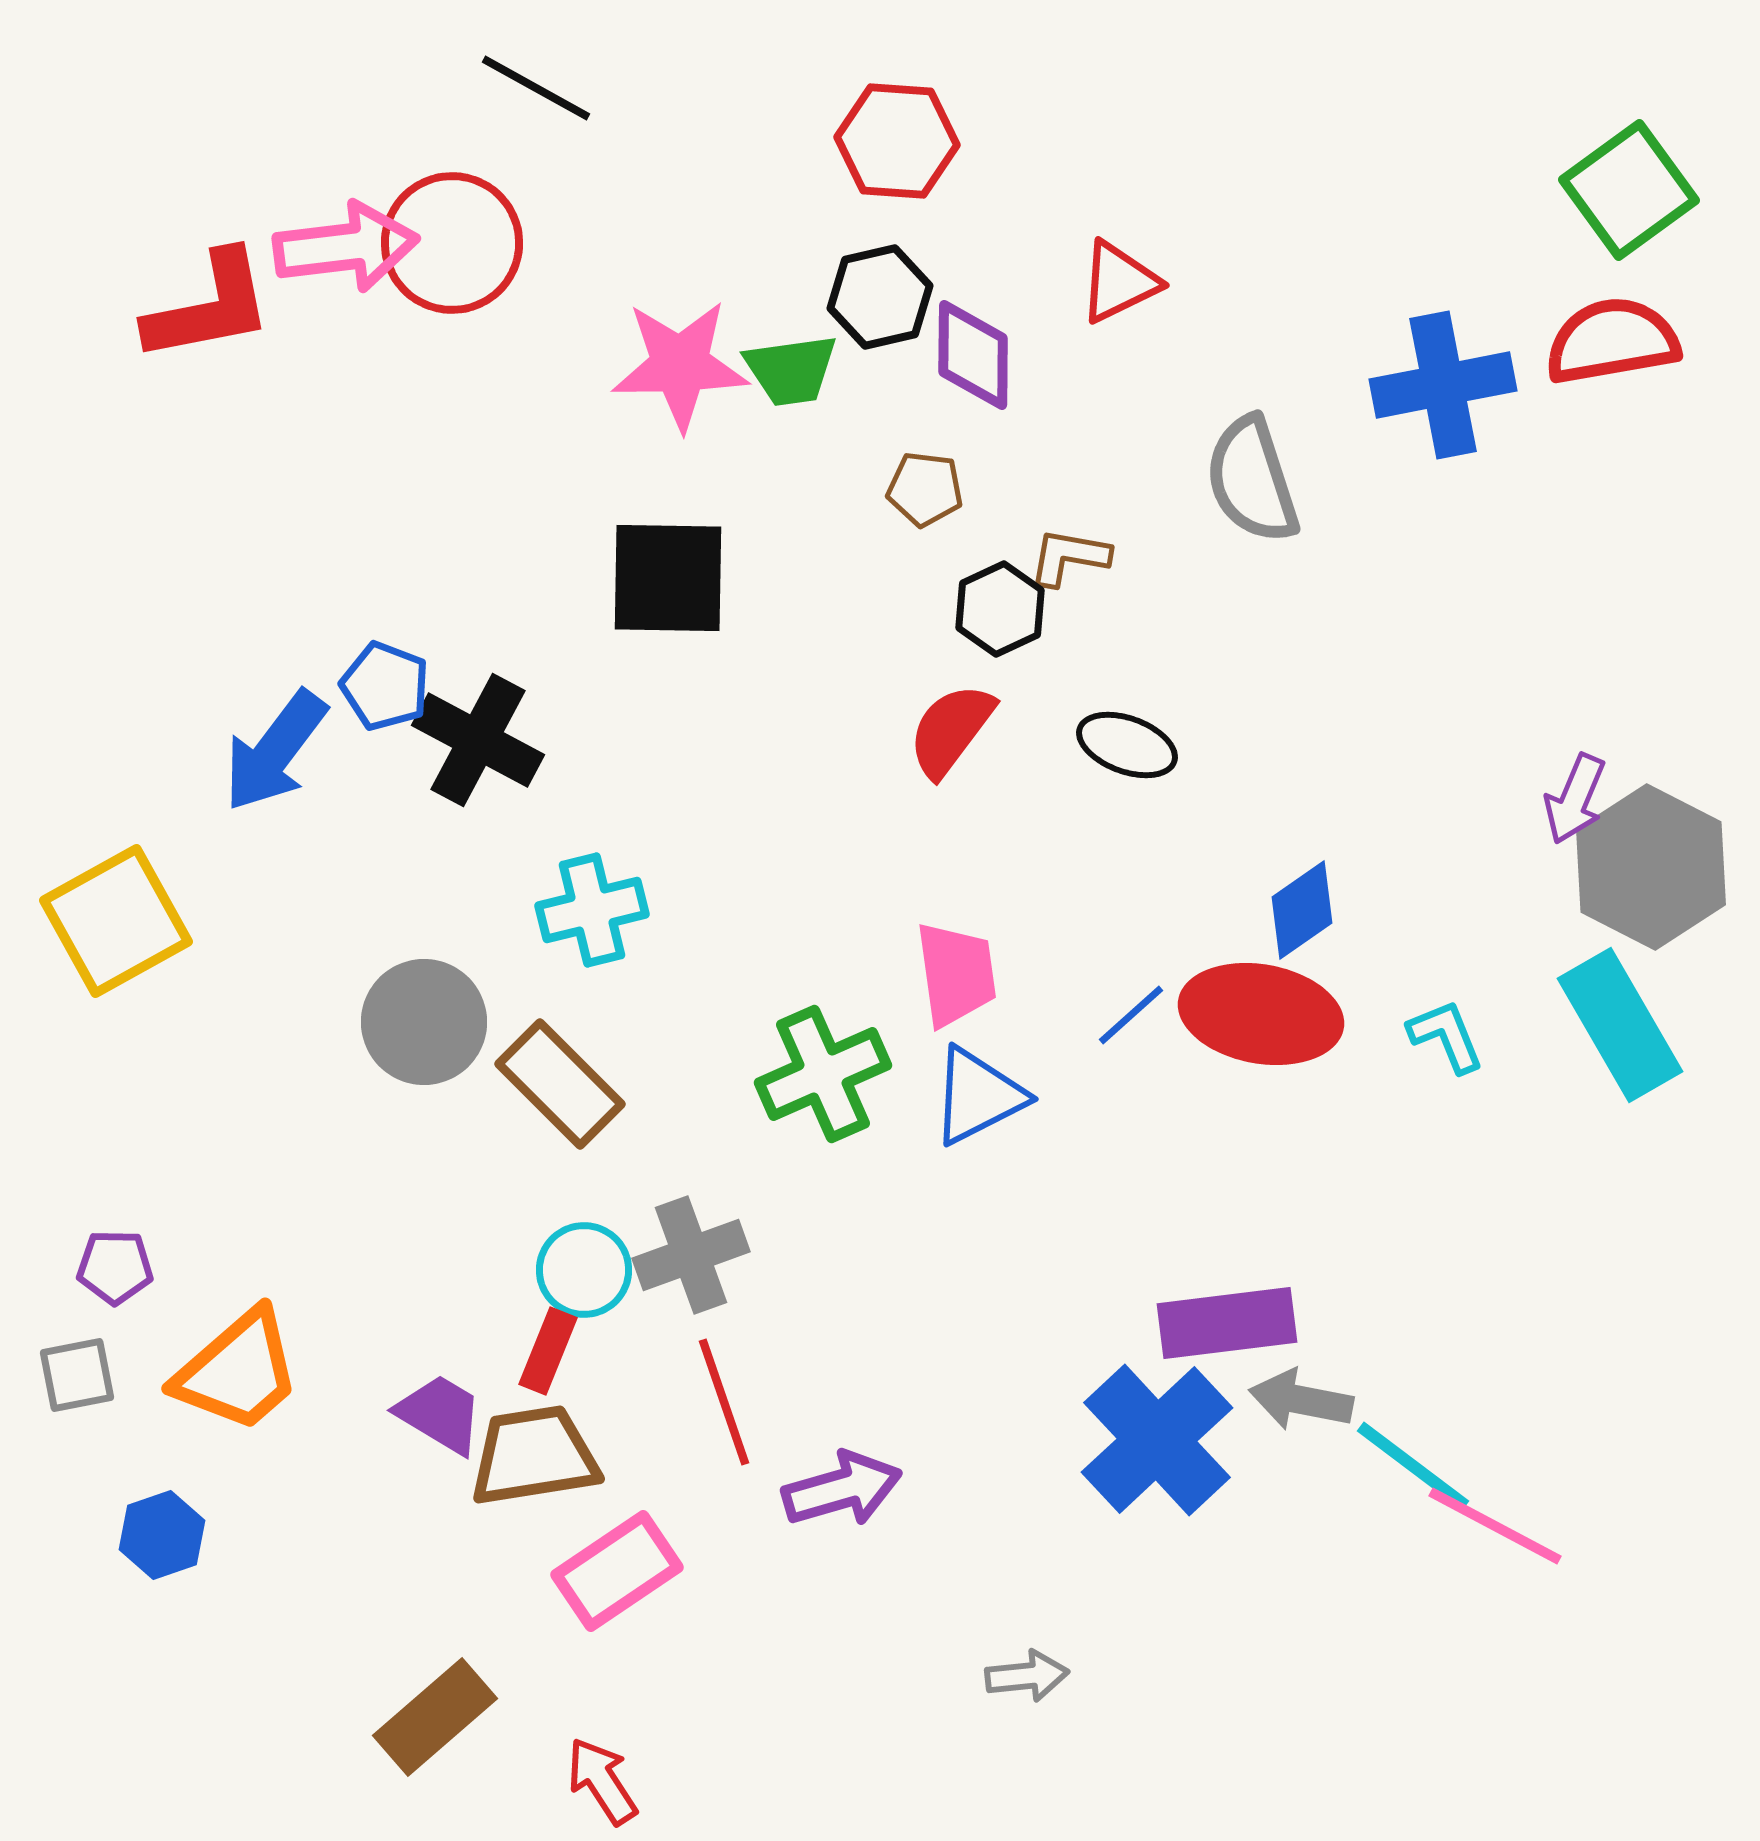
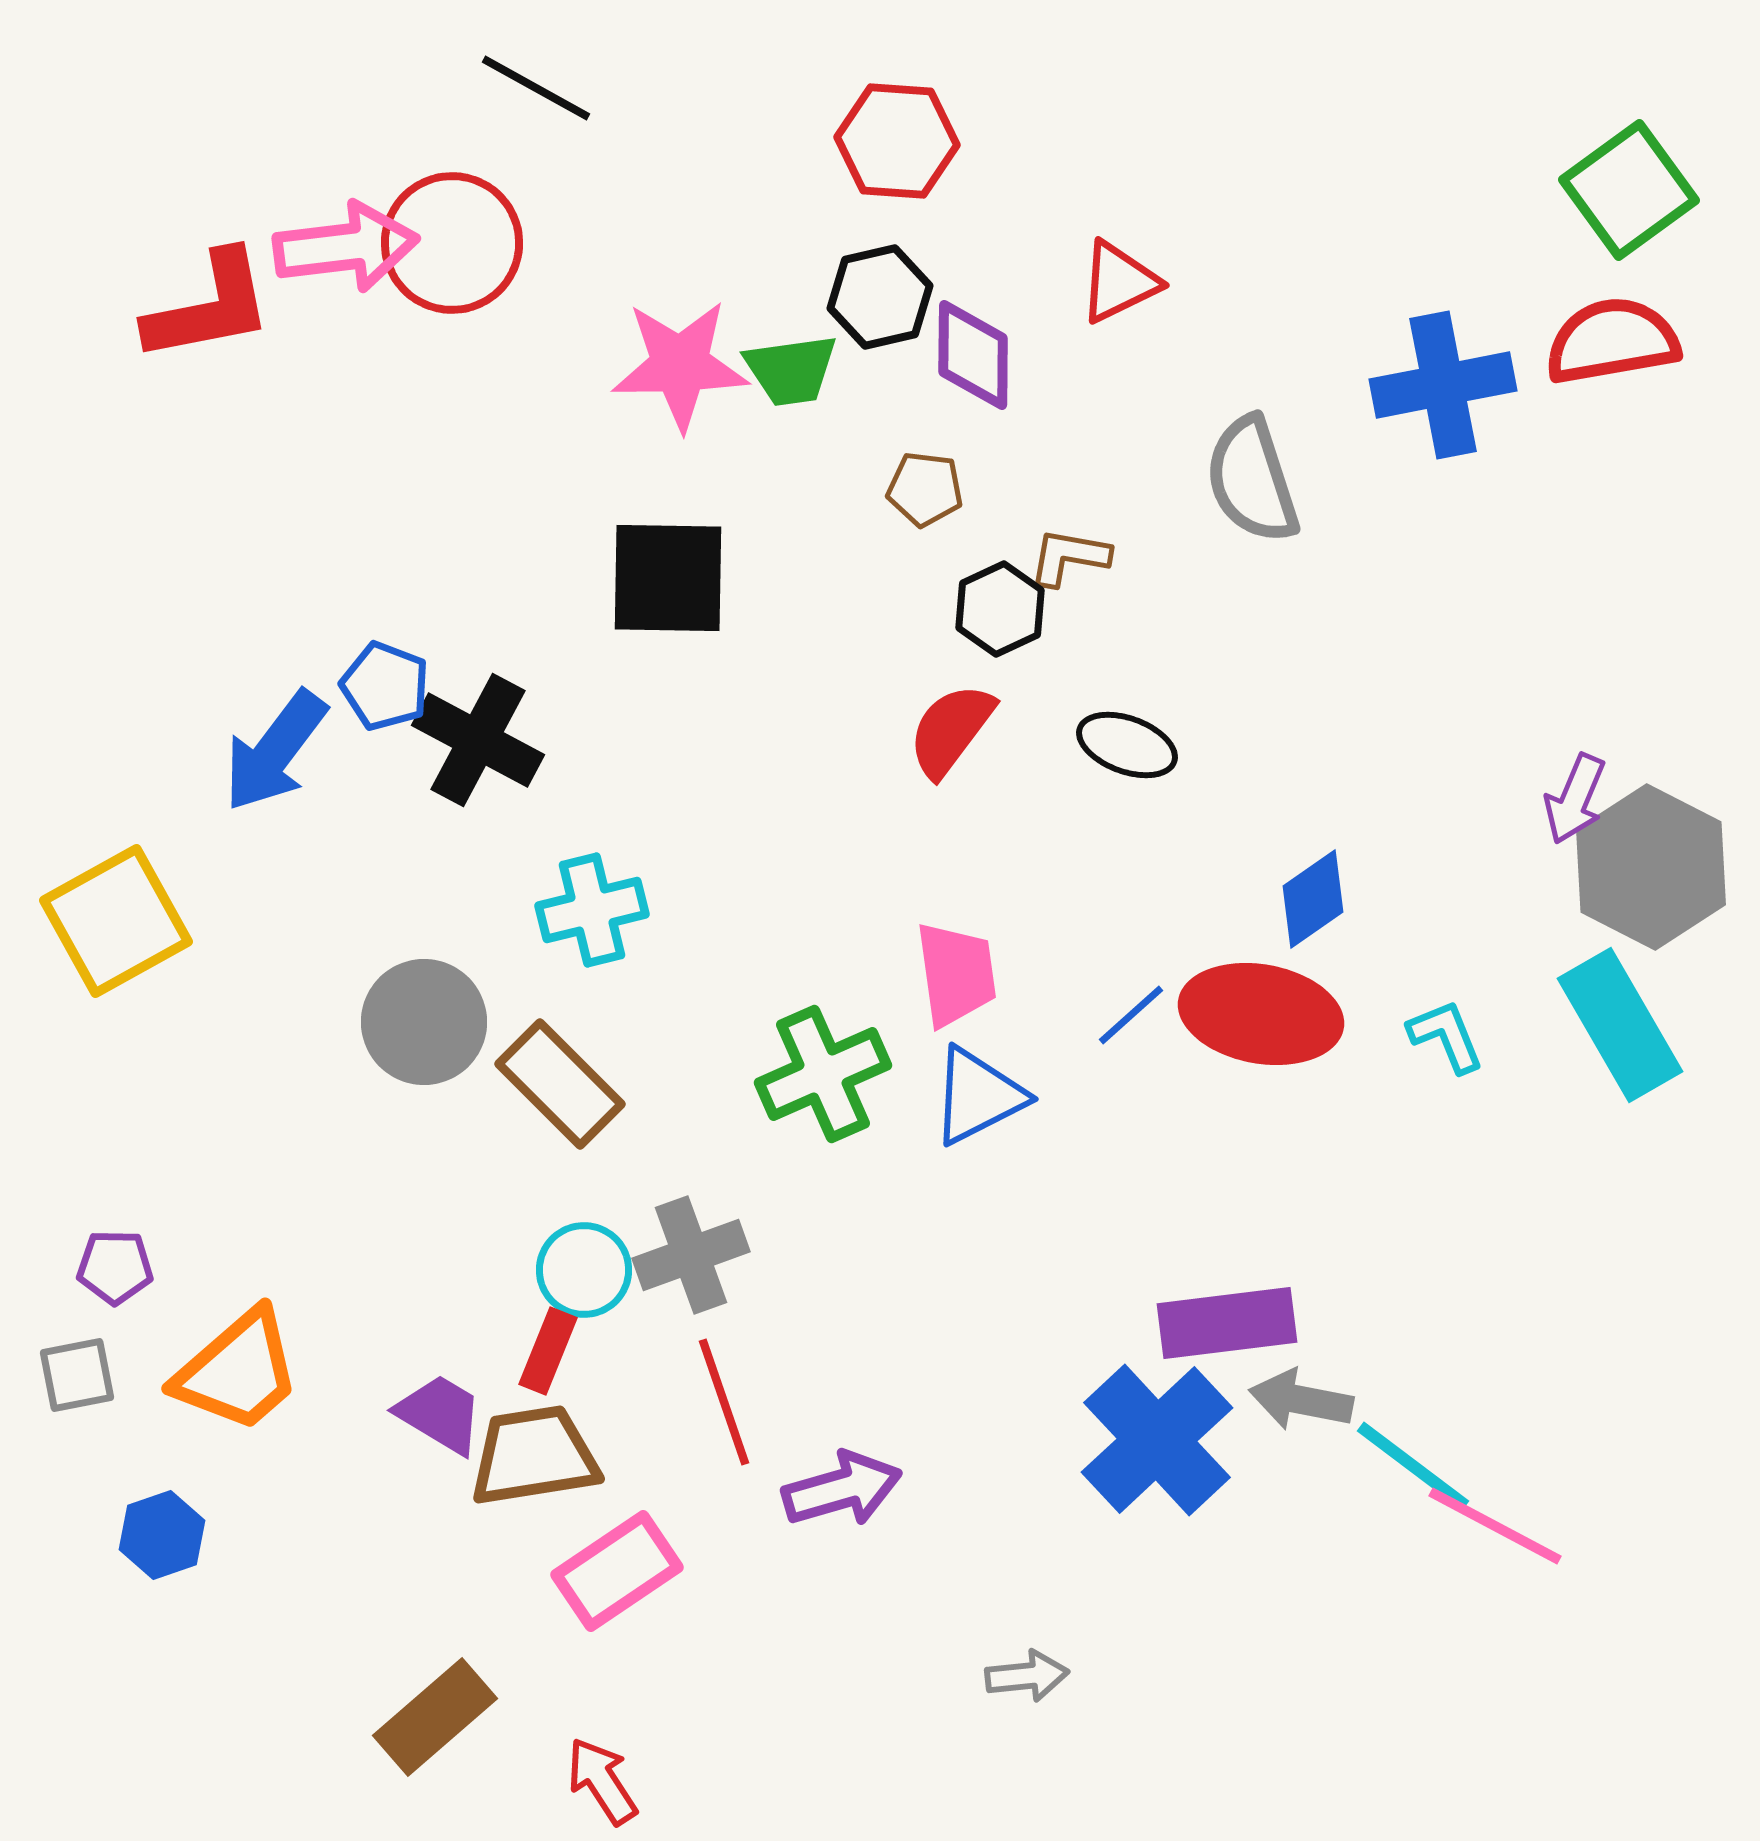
blue diamond at (1302, 910): moved 11 px right, 11 px up
